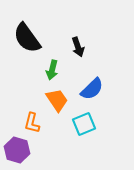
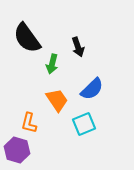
green arrow: moved 6 px up
orange L-shape: moved 3 px left
